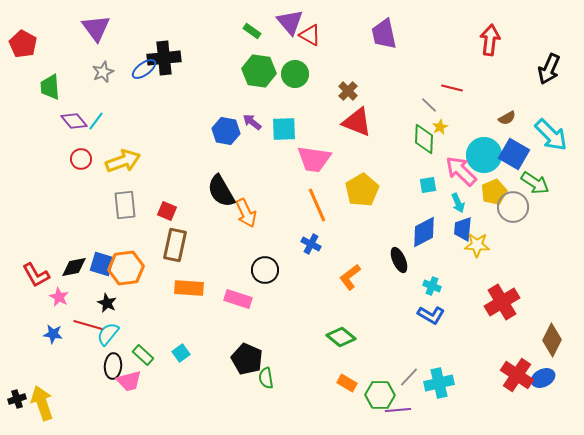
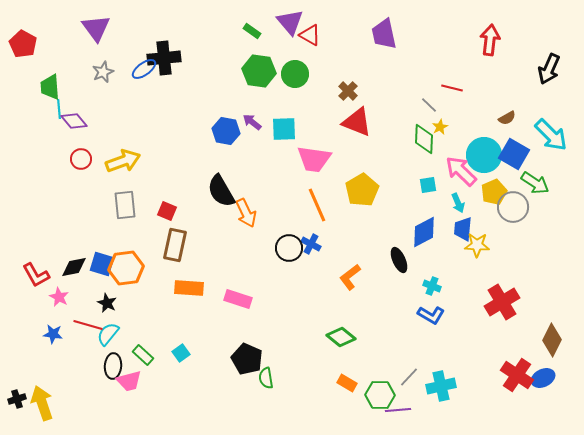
cyan line at (96, 121): moved 37 px left, 12 px up; rotated 42 degrees counterclockwise
black circle at (265, 270): moved 24 px right, 22 px up
cyan cross at (439, 383): moved 2 px right, 3 px down
